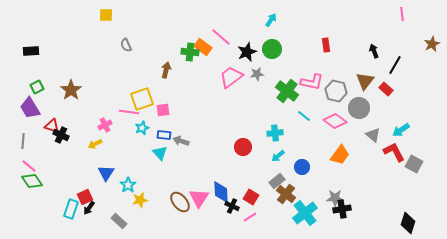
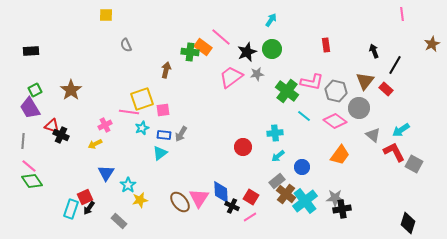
green square at (37, 87): moved 2 px left, 3 px down
gray arrow at (181, 141): moved 7 px up; rotated 77 degrees counterclockwise
cyan triangle at (160, 153): rotated 35 degrees clockwise
cyan cross at (305, 213): moved 12 px up
